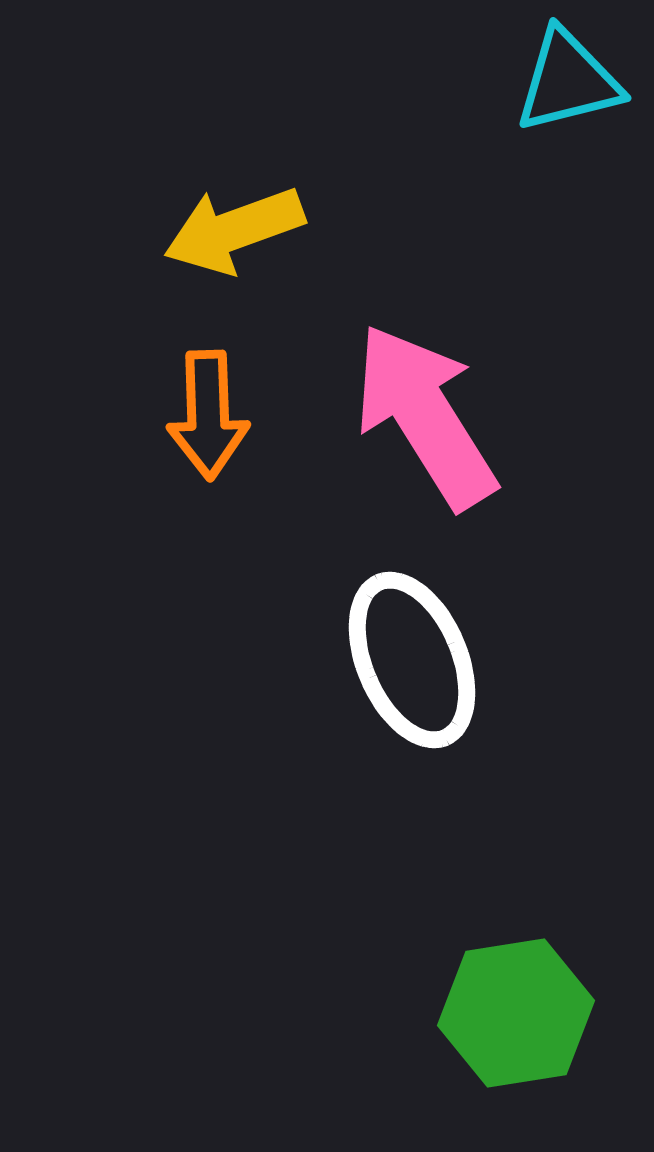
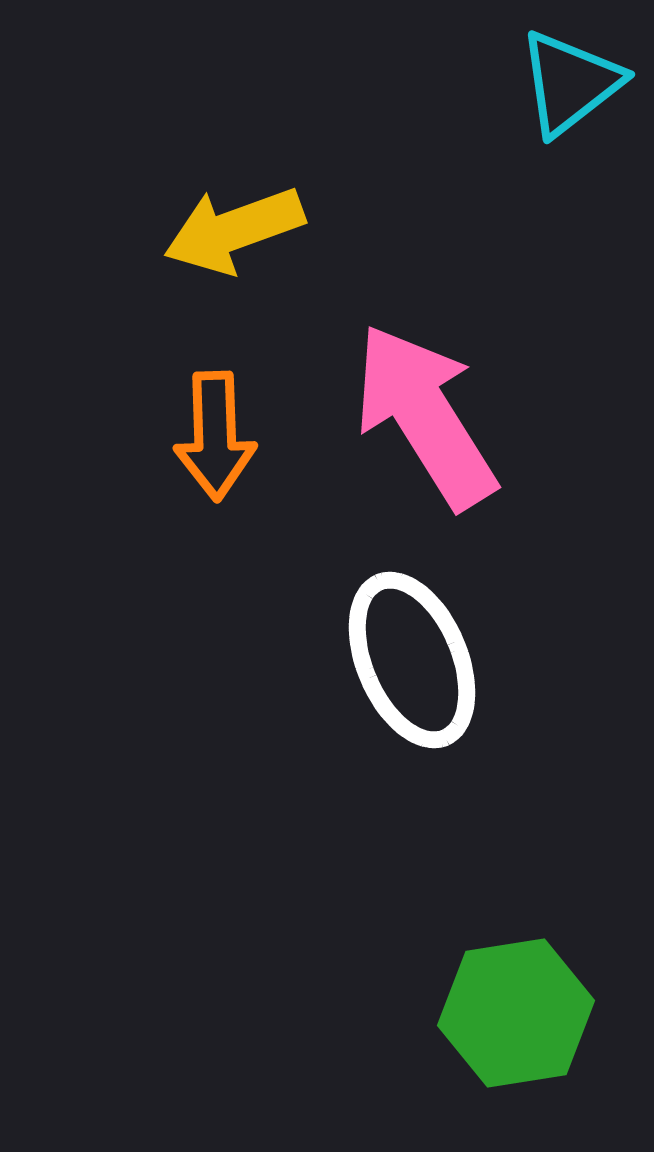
cyan triangle: moved 2 px right, 2 px down; rotated 24 degrees counterclockwise
orange arrow: moved 7 px right, 21 px down
